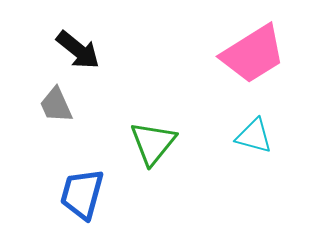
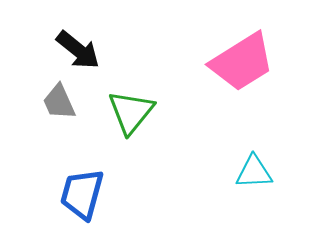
pink trapezoid: moved 11 px left, 8 px down
gray trapezoid: moved 3 px right, 3 px up
cyan triangle: moved 36 px down; rotated 18 degrees counterclockwise
green triangle: moved 22 px left, 31 px up
